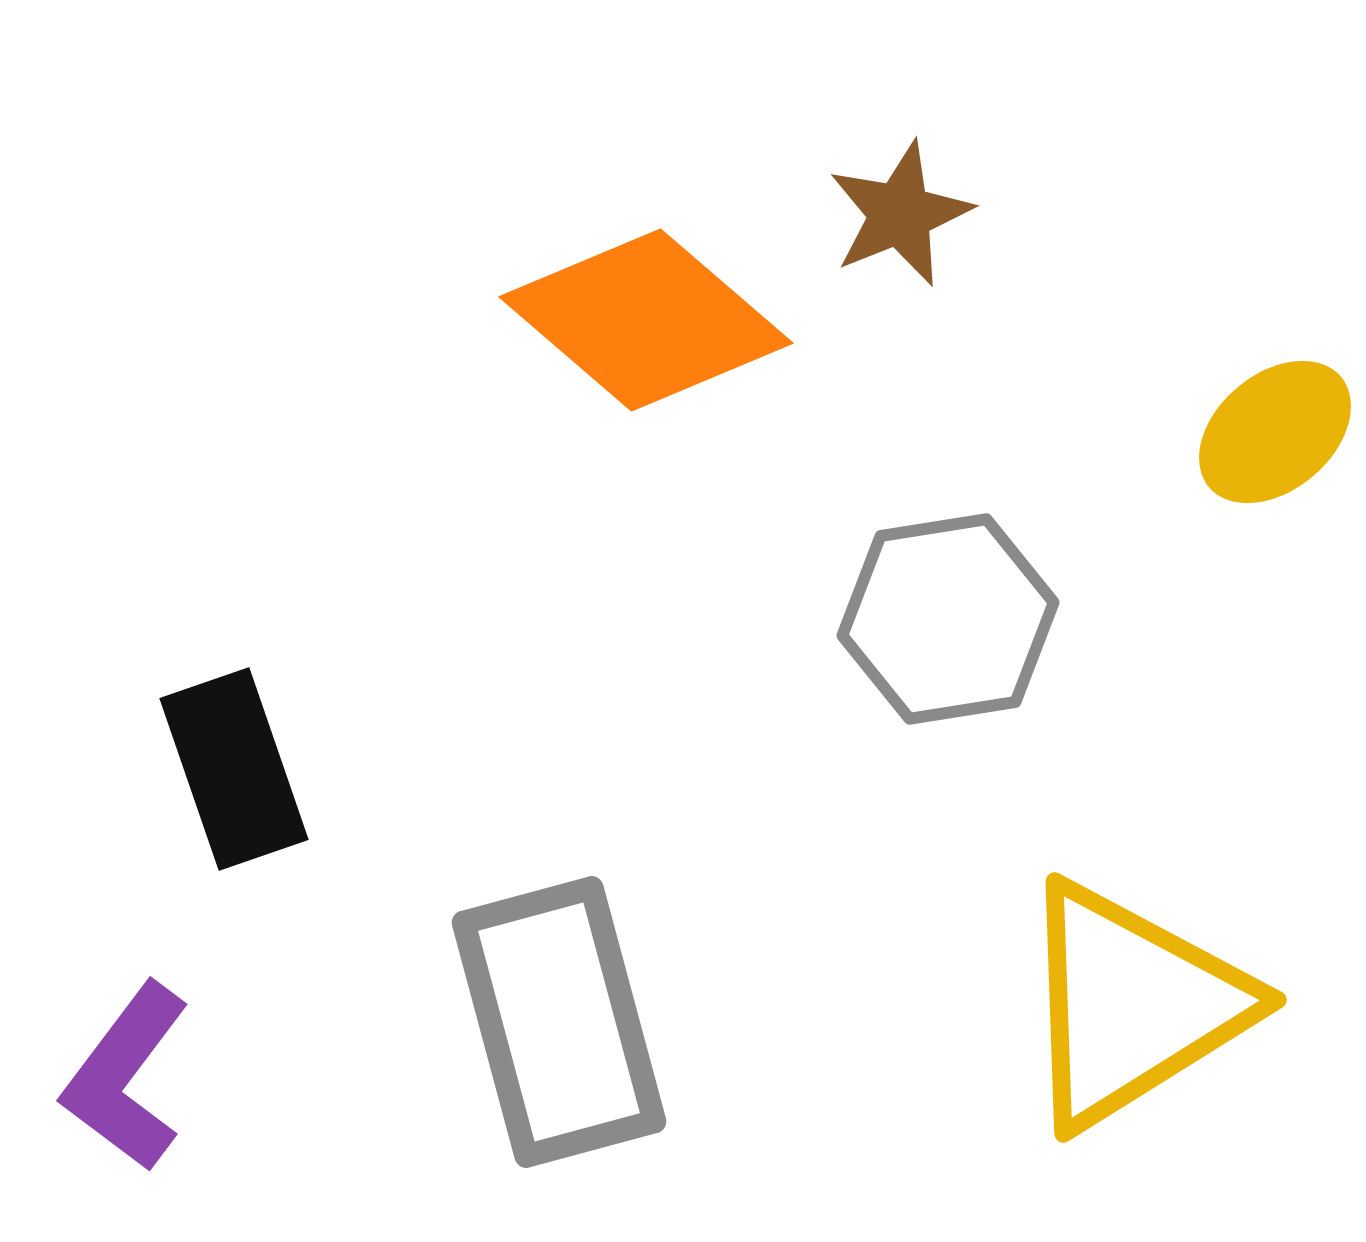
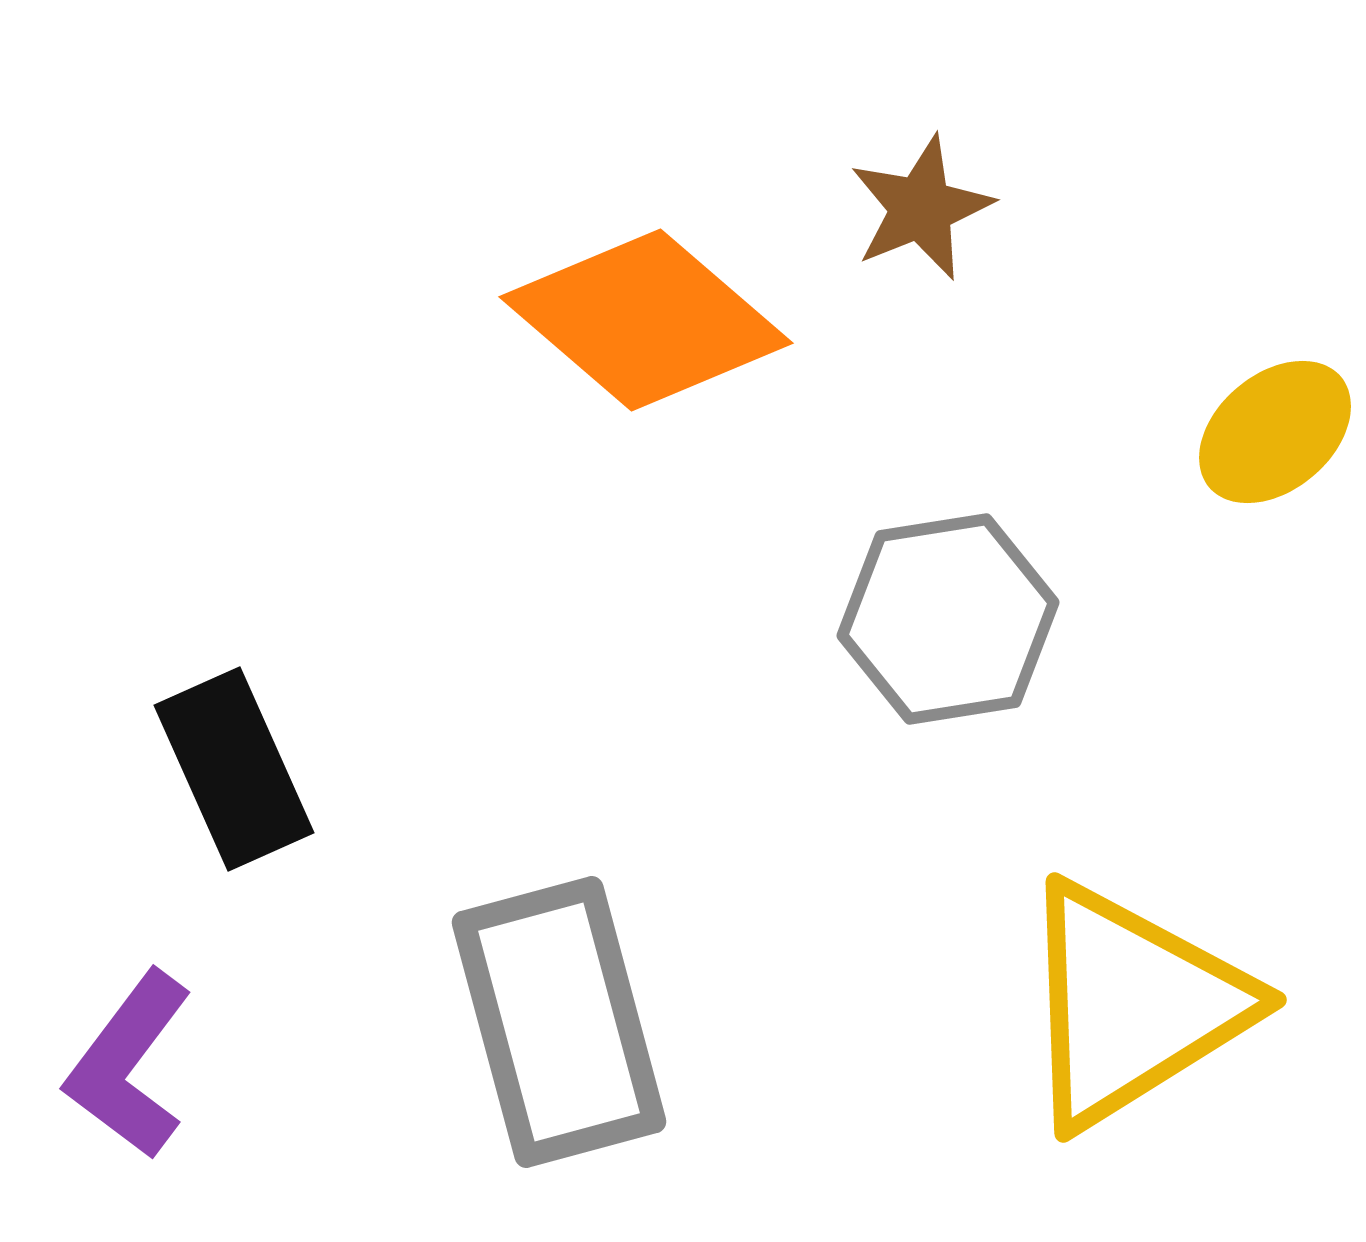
brown star: moved 21 px right, 6 px up
black rectangle: rotated 5 degrees counterclockwise
purple L-shape: moved 3 px right, 12 px up
